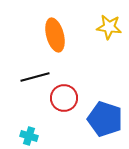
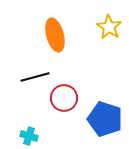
yellow star: rotated 25 degrees clockwise
